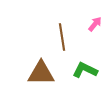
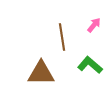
pink arrow: moved 1 px left, 1 px down
green L-shape: moved 5 px right, 5 px up; rotated 15 degrees clockwise
